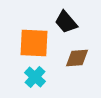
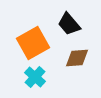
black trapezoid: moved 3 px right, 2 px down
orange square: moved 1 px left; rotated 32 degrees counterclockwise
